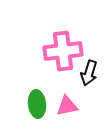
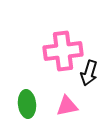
green ellipse: moved 10 px left
